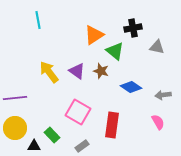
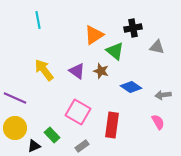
yellow arrow: moved 5 px left, 2 px up
purple line: rotated 30 degrees clockwise
black triangle: rotated 24 degrees counterclockwise
